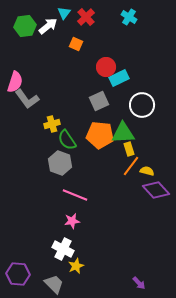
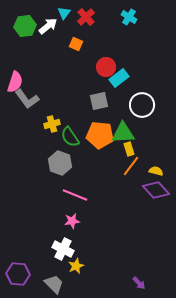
cyan rectangle: rotated 12 degrees counterclockwise
gray square: rotated 12 degrees clockwise
green semicircle: moved 3 px right, 3 px up
yellow semicircle: moved 9 px right
